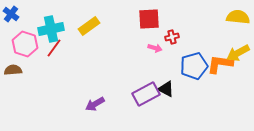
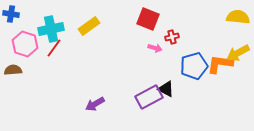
blue cross: rotated 28 degrees counterclockwise
red square: moved 1 px left; rotated 25 degrees clockwise
purple rectangle: moved 3 px right, 3 px down
